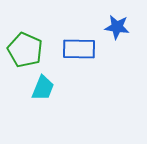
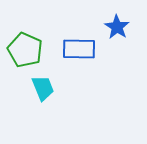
blue star: rotated 25 degrees clockwise
cyan trapezoid: rotated 44 degrees counterclockwise
